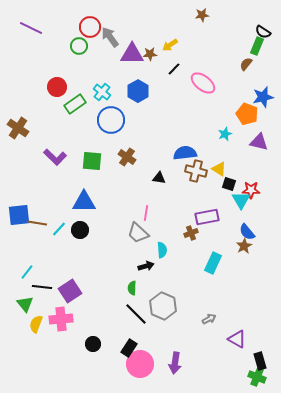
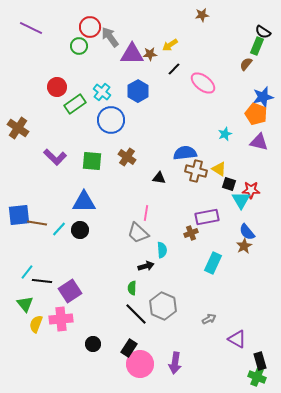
orange pentagon at (247, 114): moved 9 px right
black line at (42, 287): moved 6 px up
